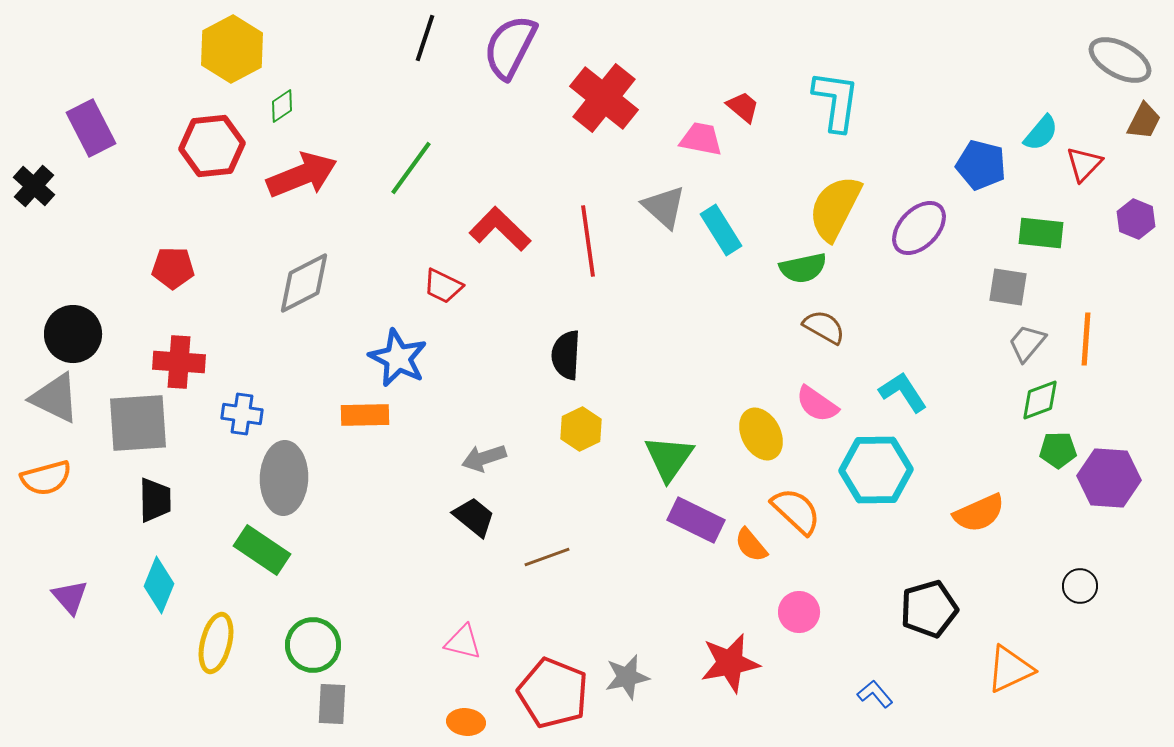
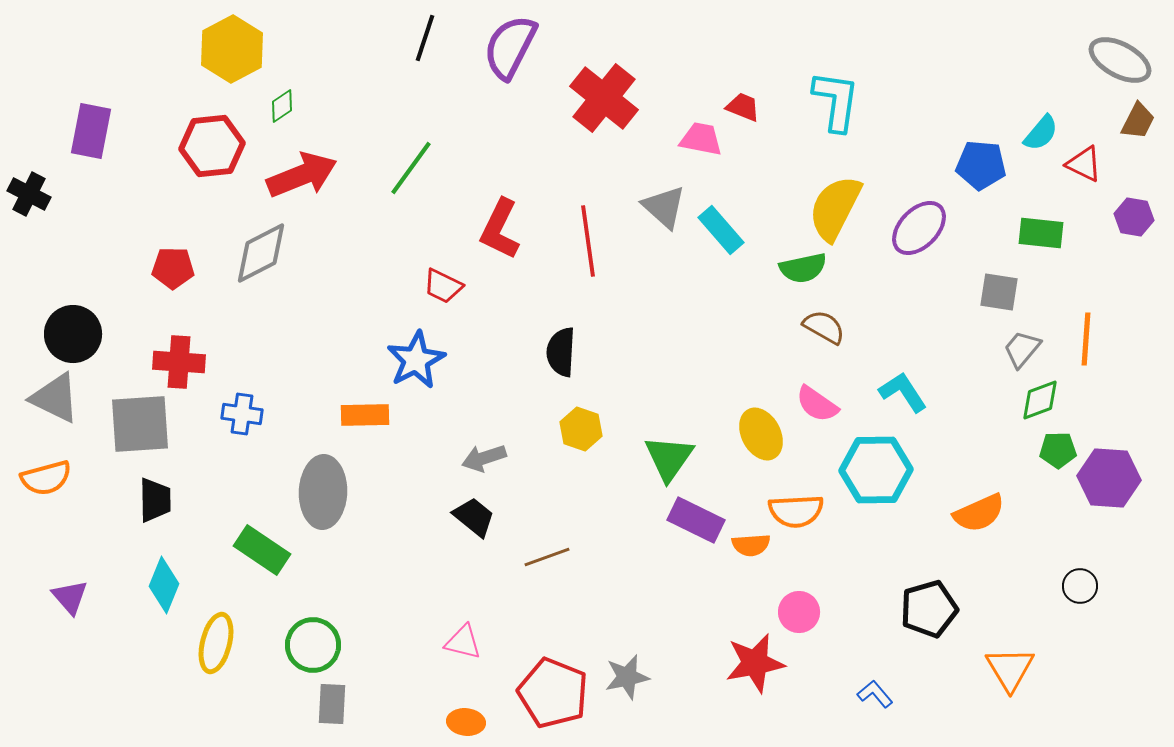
red trapezoid at (743, 107): rotated 18 degrees counterclockwise
brown trapezoid at (1144, 121): moved 6 px left
purple rectangle at (91, 128): moved 3 px down; rotated 38 degrees clockwise
red triangle at (1084, 164): rotated 48 degrees counterclockwise
blue pentagon at (981, 165): rotated 9 degrees counterclockwise
black cross at (34, 186): moved 5 px left, 8 px down; rotated 15 degrees counterclockwise
purple hexagon at (1136, 219): moved 2 px left, 2 px up; rotated 12 degrees counterclockwise
red L-shape at (500, 229): rotated 108 degrees counterclockwise
cyan rectangle at (721, 230): rotated 9 degrees counterclockwise
gray diamond at (304, 283): moved 43 px left, 30 px up
gray square at (1008, 287): moved 9 px left, 5 px down
gray trapezoid at (1027, 343): moved 5 px left, 6 px down
black semicircle at (566, 355): moved 5 px left, 3 px up
blue star at (398, 358): moved 18 px right, 2 px down; rotated 18 degrees clockwise
gray square at (138, 423): moved 2 px right, 1 px down
yellow hexagon at (581, 429): rotated 15 degrees counterclockwise
gray ellipse at (284, 478): moved 39 px right, 14 px down
orange semicircle at (796, 511): rotated 134 degrees clockwise
orange semicircle at (751, 545): rotated 54 degrees counterclockwise
cyan diamond at (159, 585): moved 5 px right
red star at (730, 663): moved 25 px right
orange triangle at (1010, 669): rotated 36 degrees counterclockwise
